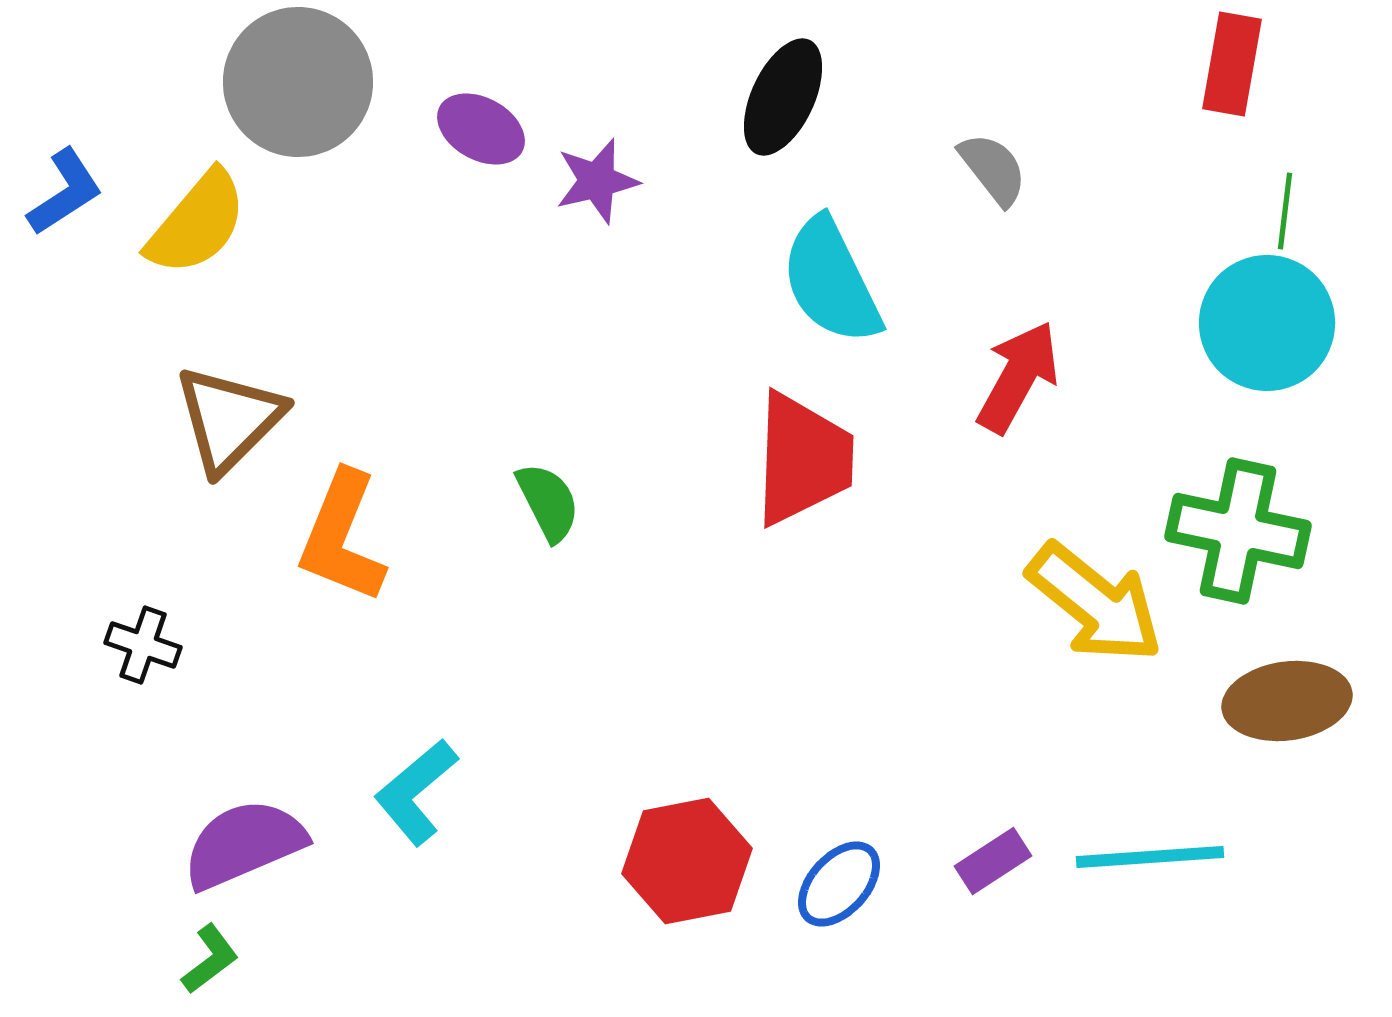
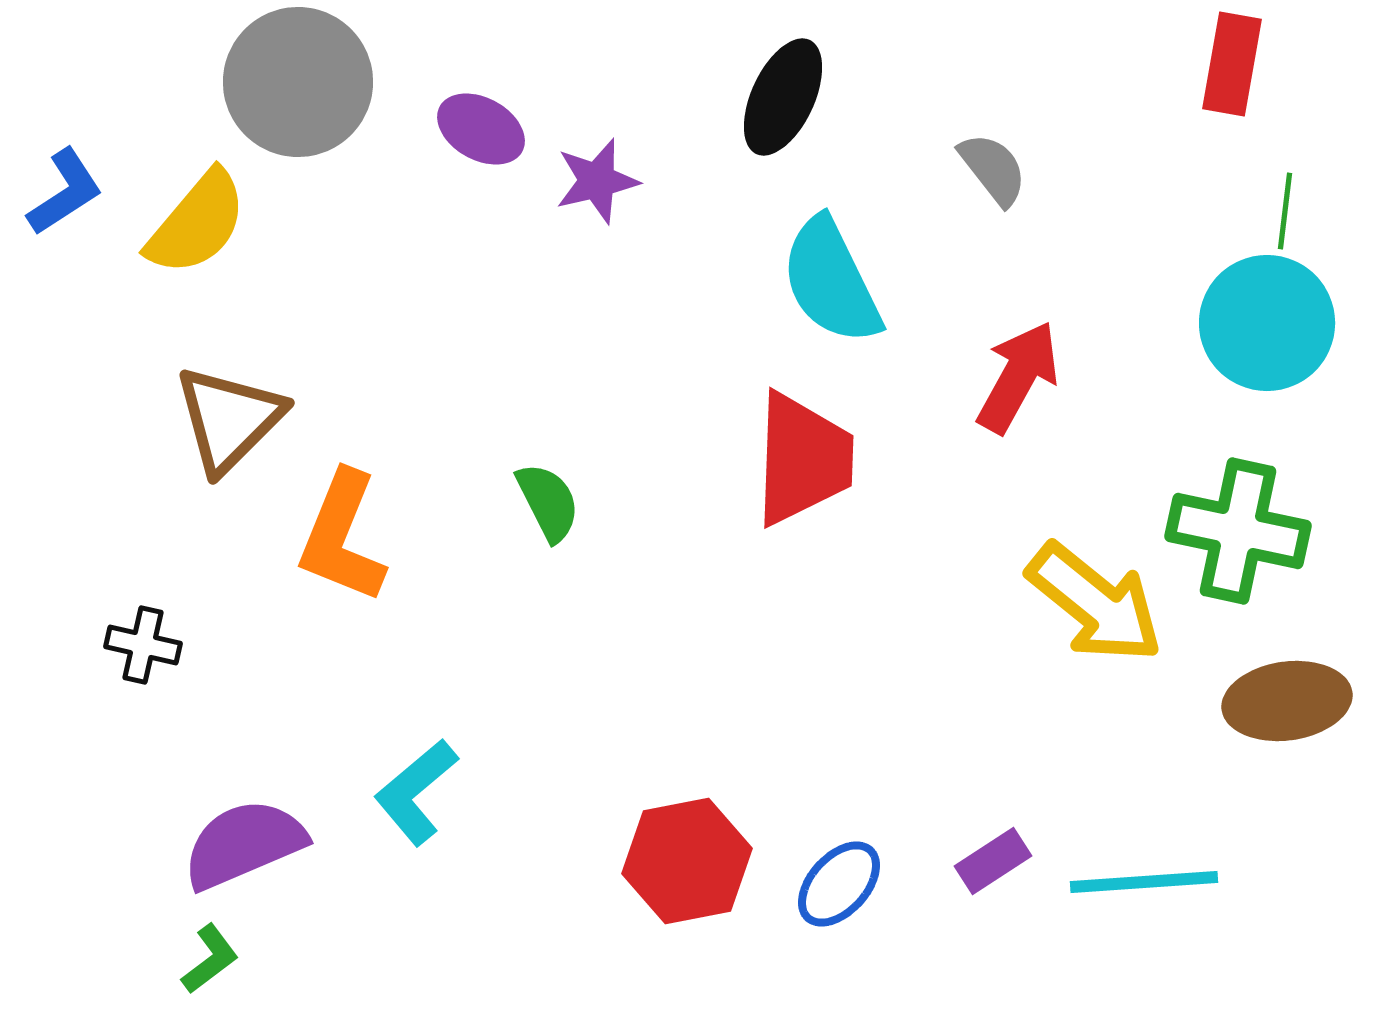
black cross: rotated 6 degrees counterclockwise
cyan line: moved 6 px left, 25 px down
